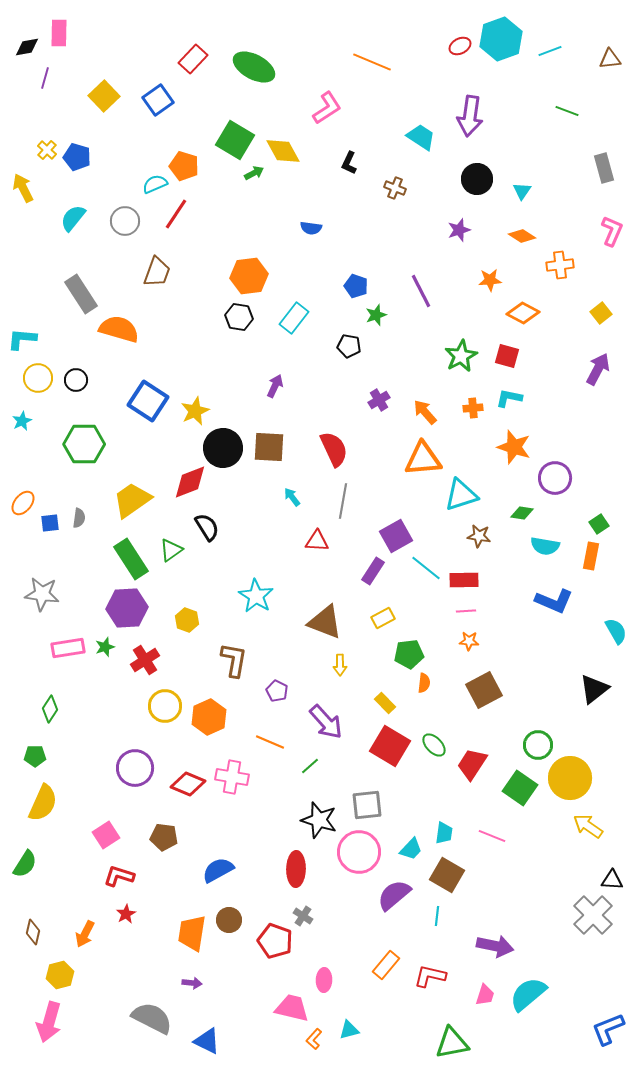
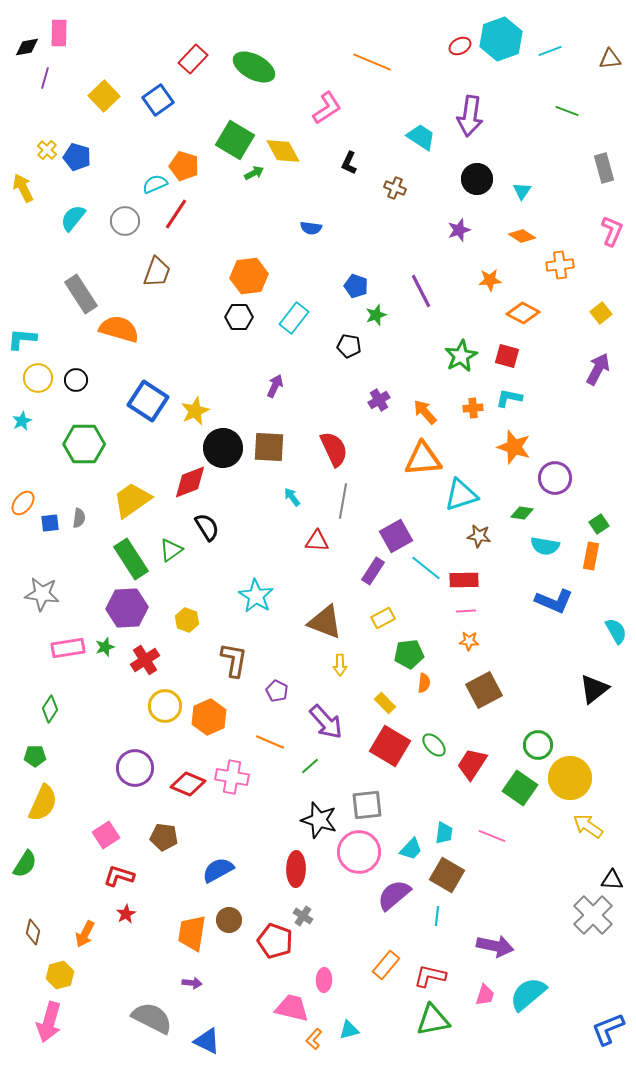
black hexagon at (239, 317): rotated 8 degrees counterclockwise
green triangle at (452, 1043): moved 19 px left, 23 px up
